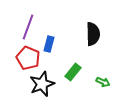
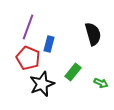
black semicircle: rotated 15 degrees counterclockwise
green arrow: moved 2 px left, 1 px down
